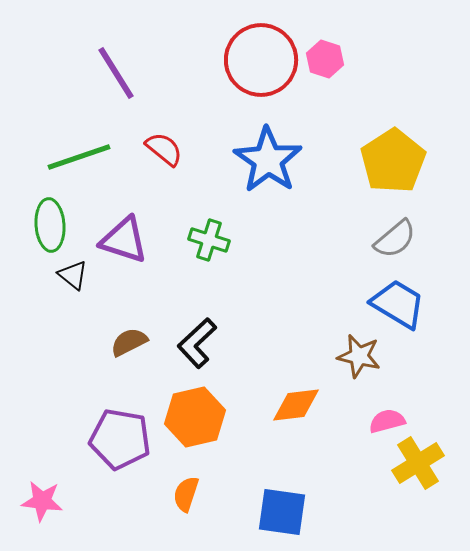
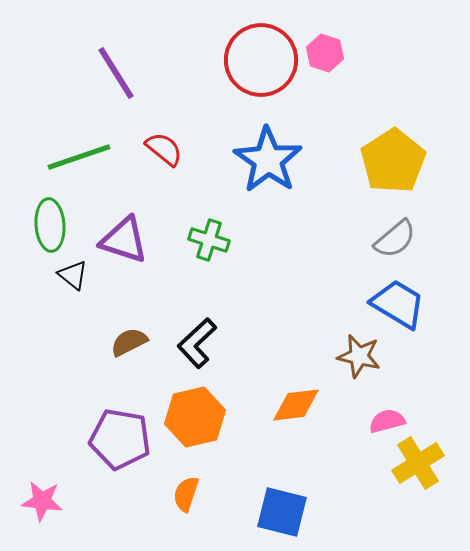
pink hexagon: moved 6 px up
blue square: rotated 6 degrees clockwise
